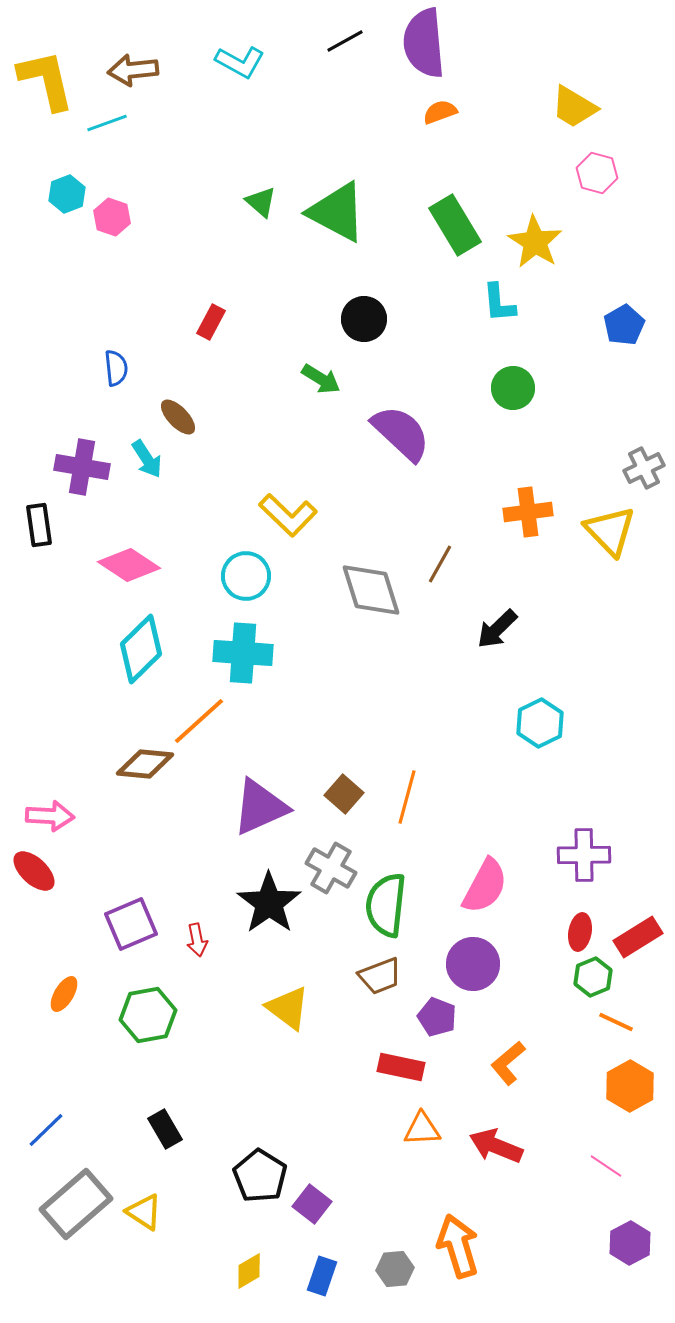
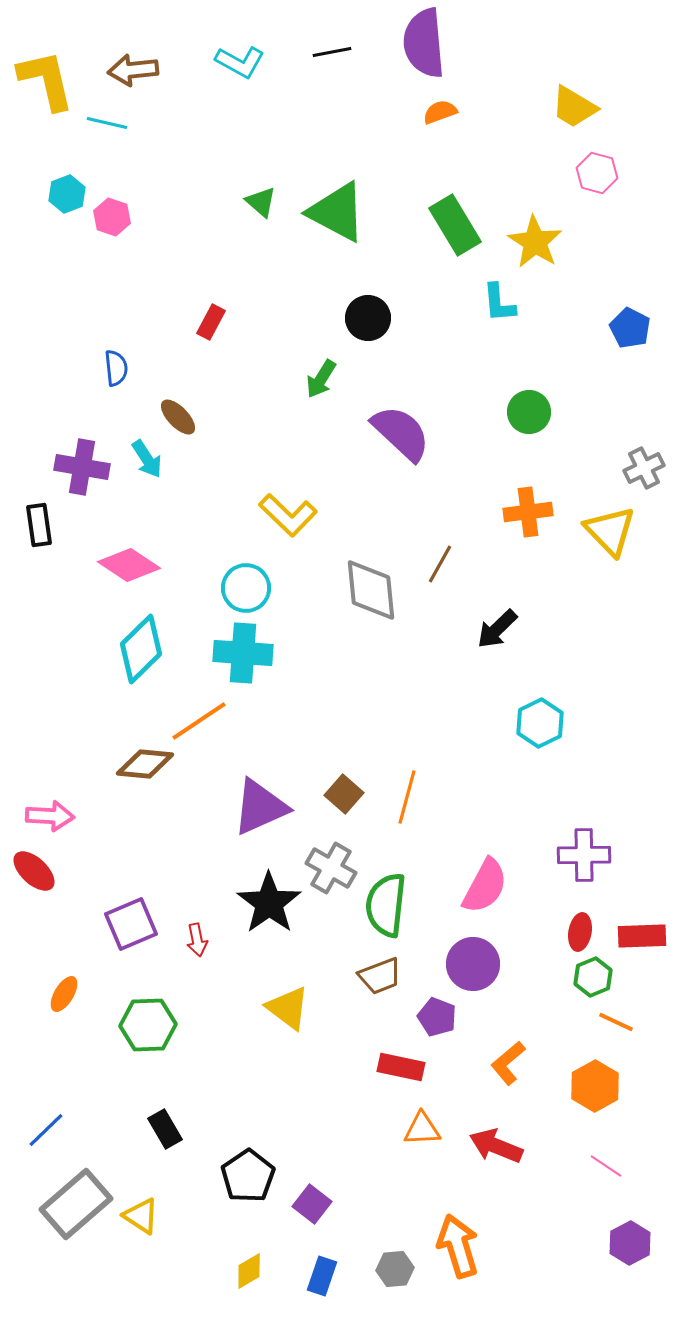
black line at (345, 41): moved 13 px left, 11 px down; rotated 18 degrees clockwise
cyan line at (107, 123): rotated 33 degrees clockwise
black circle at (364, 319): moved 4 px right, 1 px up
blue pentagon at (624, 325): moved 6 px right, 3 px down; rotated 15 degrees counterclockwise
green arrow at (321, 379): rotated 90 degrees clockwise
green circle at (513, 388): moved 16 px right, 24 px down
cyan circle at (246, 576): moved 12 px down
gray diamond at (371, 590): rotated 12 degrees clockwise
orange line at (199, 721): rotated 8 degrees clockwise
red rectangle at (638, 937): moved 4 px right, 1 px up; rotated 30 degrees clockwise
green hexagon at (148, 1015): moved 10 px down; rotated 8 degrees clockwise
orange hexagon at (630, 1086): moved 35 px left
black pentagon at (260, 1176): moved 12 px left; rotated 6 degrees clockwise
yellow triangle at (144, 1212): moved 3 px left, 4 px down
